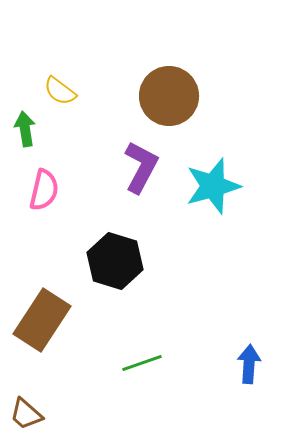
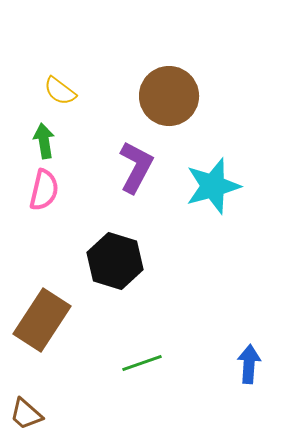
green arrow: moved 19 px right, 12 px down
purple L-shape: moved 5 px left
